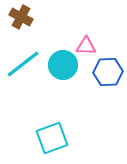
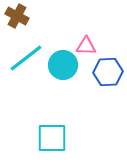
brown cross: moved 4 px left, 1 px up
cyan line: moved 3 px right, 6 px up
cyan square: rotated 20 degrees clockwise
